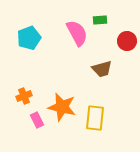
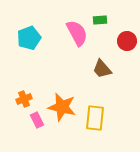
brown trapezoid: rotated 65 degrees clockwise
orange cross: moved 3 px down
